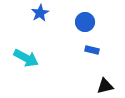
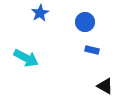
black triangle: rotated 42 degrees clockwise
